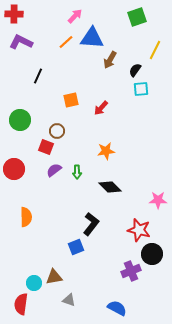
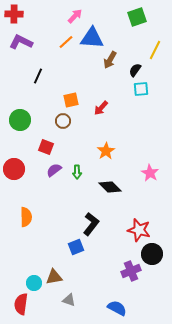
brown circle: moved 6 px right, 10 px up
orange star: rotated 24 degrees counterclockwise
pink star: moved 8 px left, 27 px up; rotated 30 degrees clockwise
